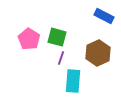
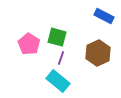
pink pentagon: moved 5 px down
cyan rectangle: moved 15 px left; rotated 55 degrees counterclockwise
